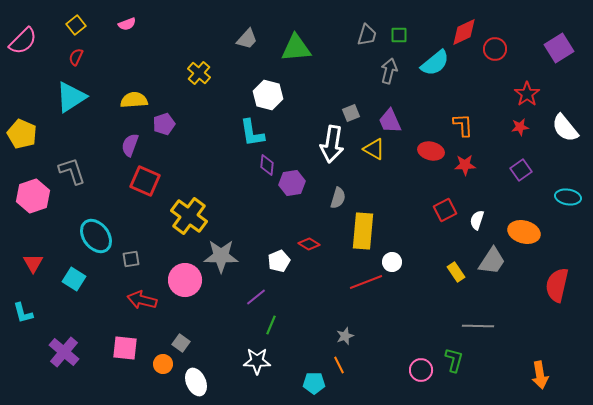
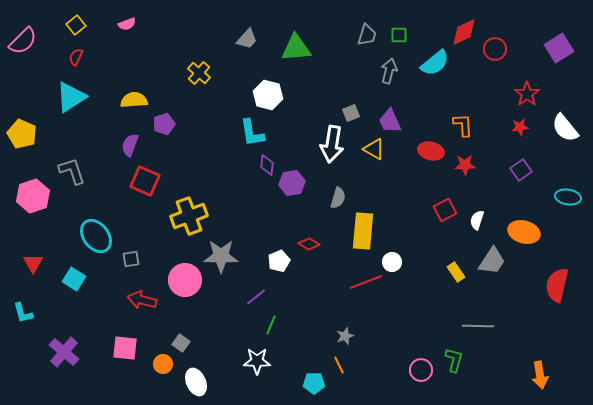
yellow cross at (189, 216): rotated 33 degrees clockwise
